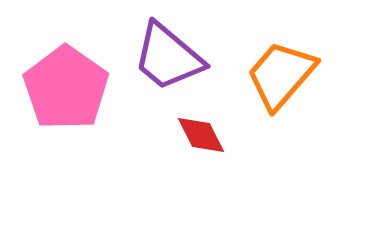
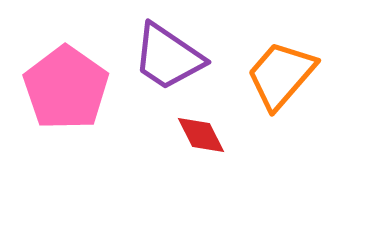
purple trapezoid: rotated 6 degrees counterclockwise
